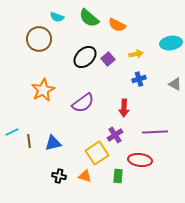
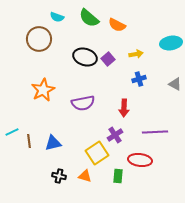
black ellipse: rotated 60 degrees clockwise
purple semicircle: rotated 25 degrees clockwise
